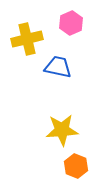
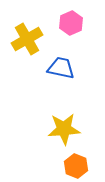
yellow cross: rotated 16 degrees counterclockwise
blue trapezoid: moved 3 px right, 1 px down
yellow star: moved 2 px right, 1 px up
